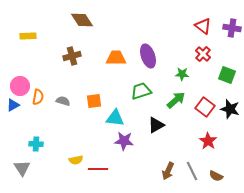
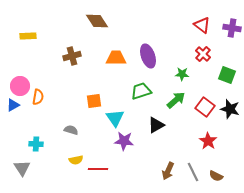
brown diamond: moved 15 px right, 1 px down
red triangle: moved 1 px left, 1 px up
gray semicircle: moved 8 px right, 29 px down
cyan triangle: rotated 48 degrees clockwise
gray line: moved 1 px right, 1 px down
